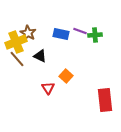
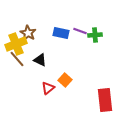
blue rectangle: moved 1 px up
yellow cross: moved 2 px down
black triangle: moved 4 px down
orange square: moved 1 px left, 4 px down
red triangle: rotated 24 degrees clockwise
